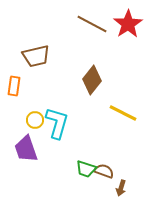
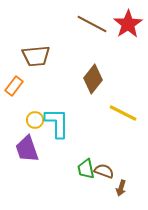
brown trapezoid: rotated 8 degrees clockwise
brown diamond: moved 1 px right, 1 px up
orange rectangle: rotated 30 degrees clockwise
cyan L-shape: rotated 16 degrees counterclockwise
purple trapezoid: moved 1 px right
green trapezoid: rotated 60 degrees clockwise
